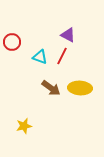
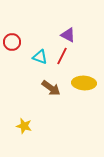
yellow ellipse: moved 4 px right, 5 px up
yellow star: rotated 28 degrees clockwise
